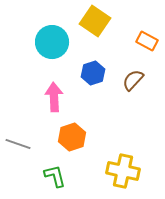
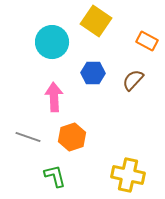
yellow square: moved 1 px right
blue hexagon: rotated 20 degrees clockwise
gray line: moved 10 px right, 7 px up
yellow cross: moved 5 px right, 4 px down
